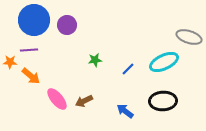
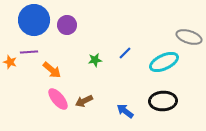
purple line: moved 2 px down
orange star: rotated 16 degrees clockwise
blue line: moved 3 px left, 16 px up
orange arrow: moved 21 px right, 6 px up
pink ellipse: moved 1 px right
